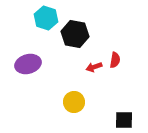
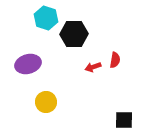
black hexagon: moved 1 px left; rotated 12 degrees counterclockwise
red arrow: moved 1 px left
yellow circle: moved 28 px left
